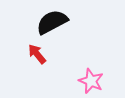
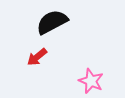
red arrow: moved 3 px down; rotated 90 degrees counterclockwise
